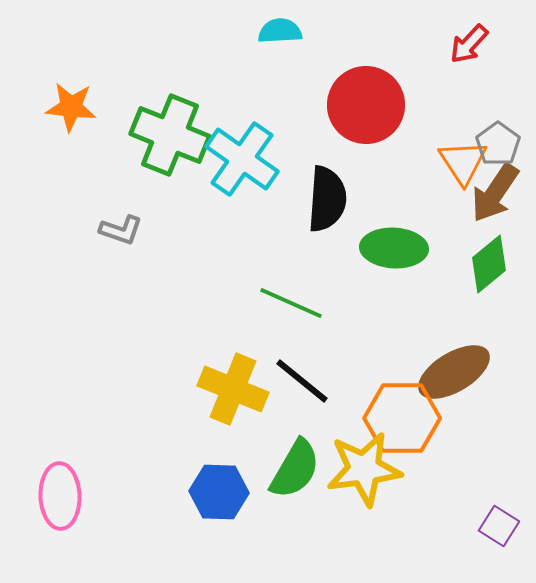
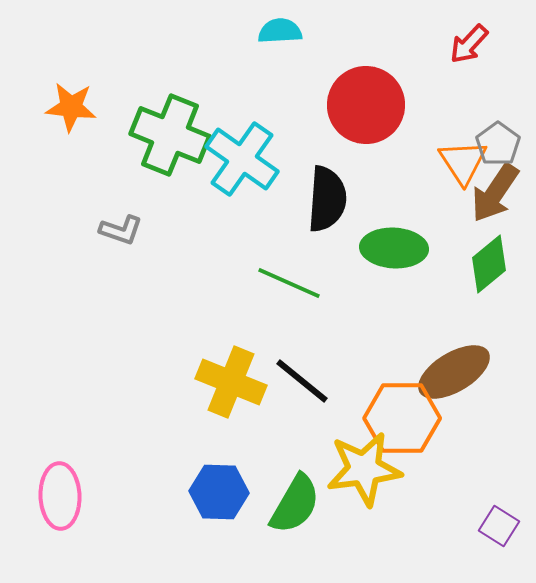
green line: moved 2 px left, 20 px up
yellow cross: moved 2 px left, 7 px up
green semicircle: moved 35 px down
